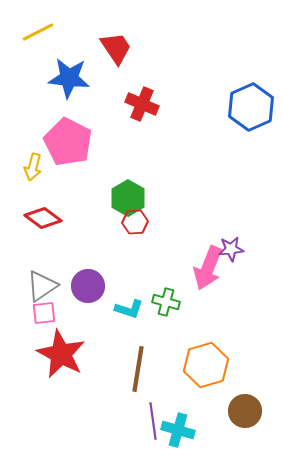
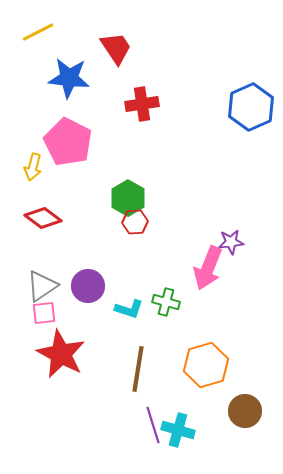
red cross: rotated 32 degrees counterclockwise
purple star: moved 7 px up
purple line: moved 4 px down; rotated 9 degrees counterclockwise
